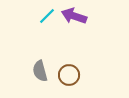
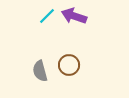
brown circle: moved 10 px up
